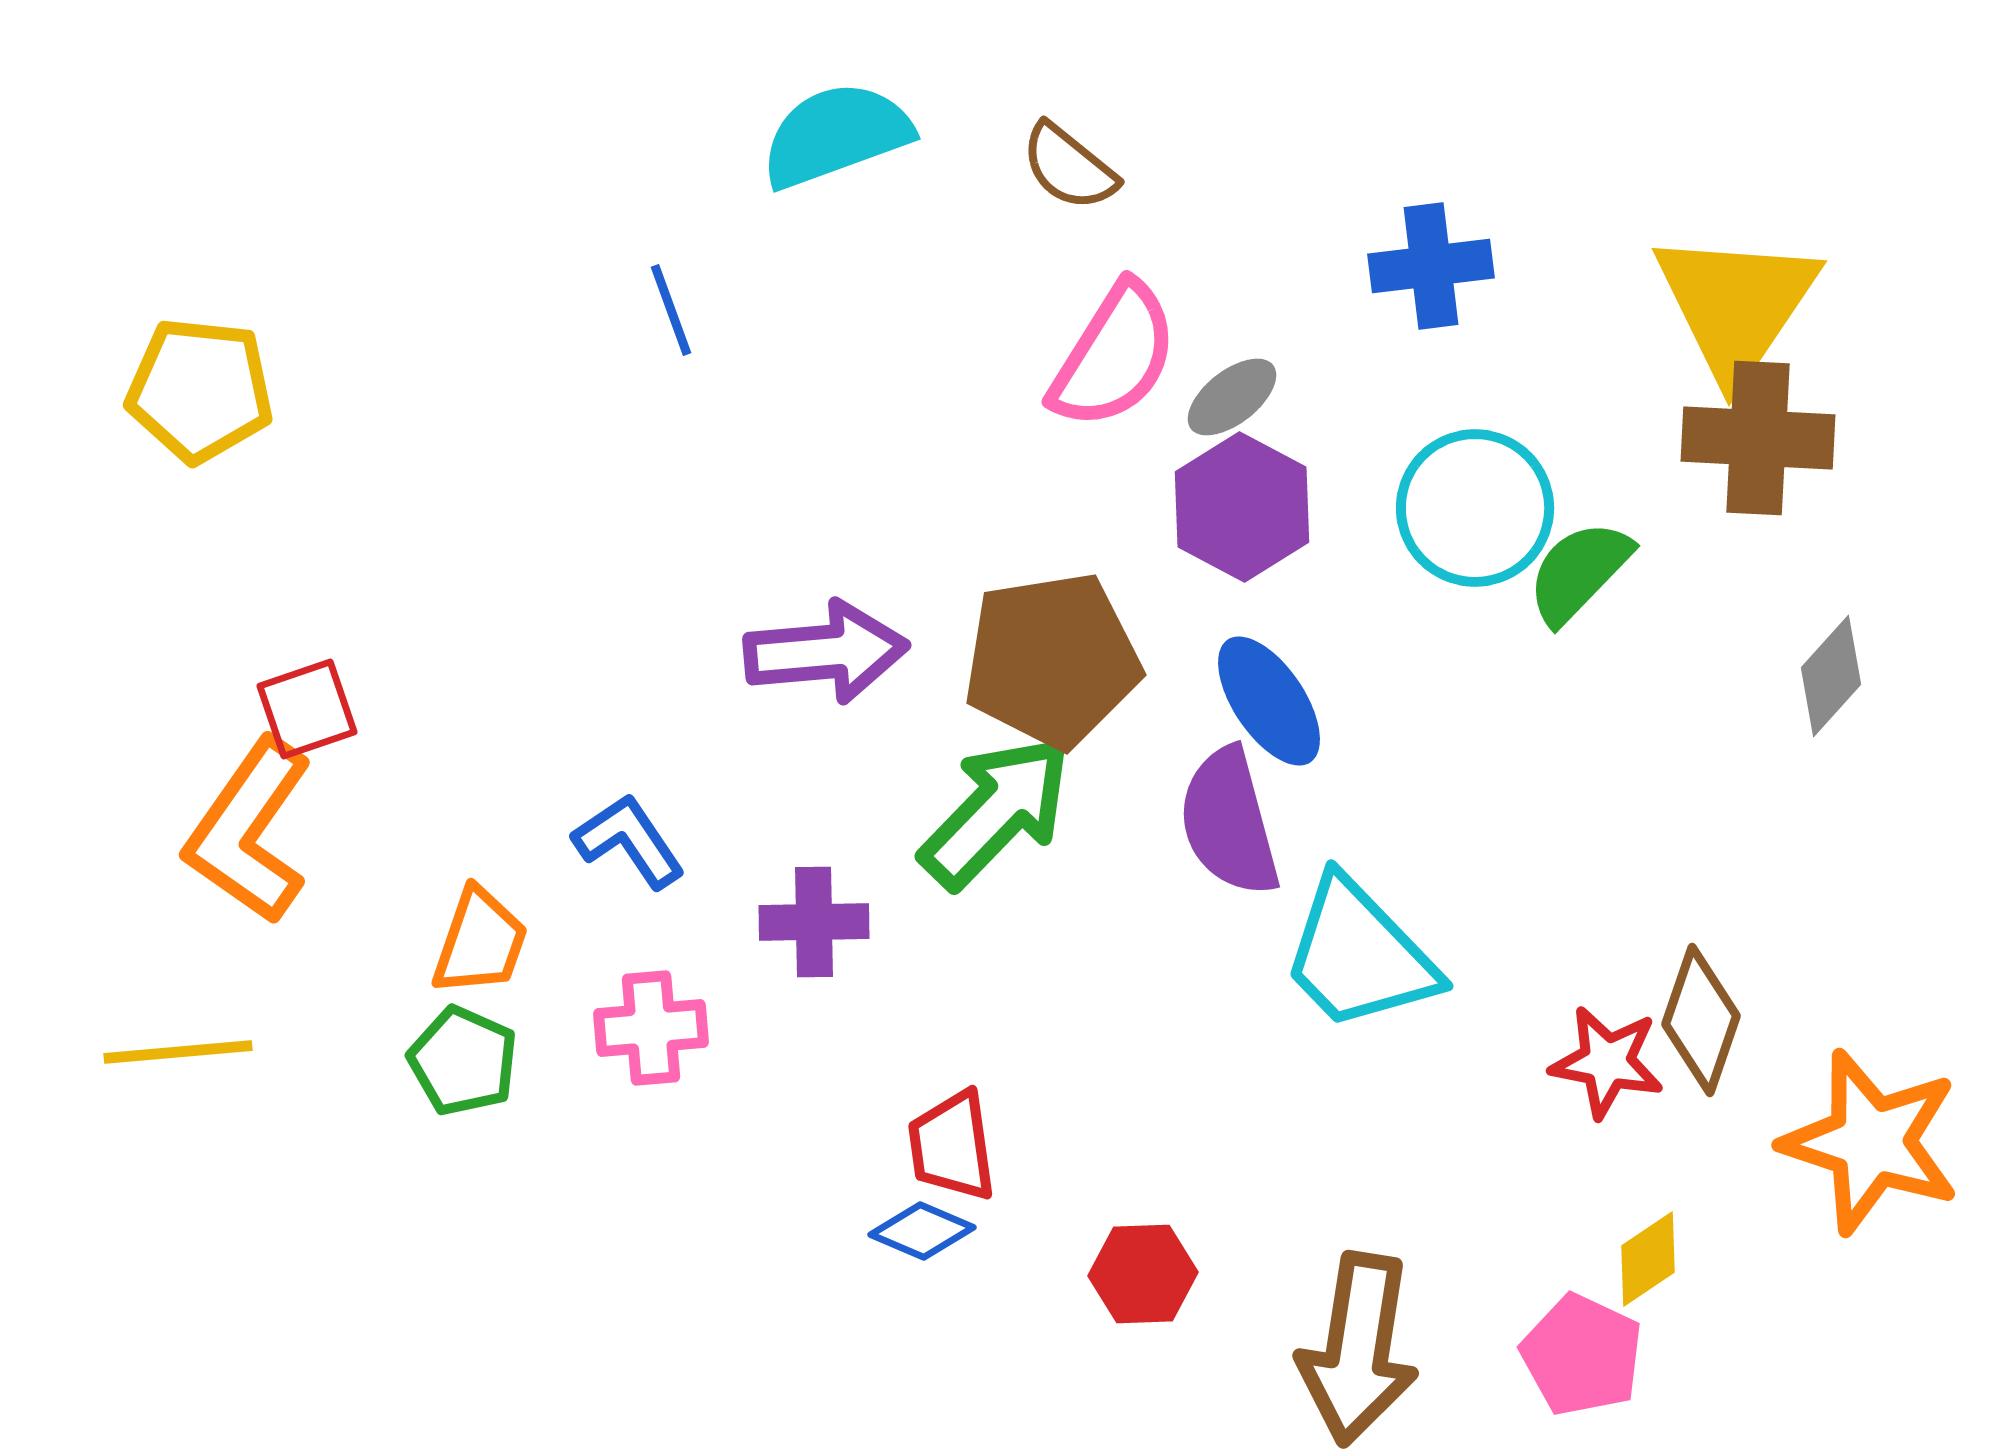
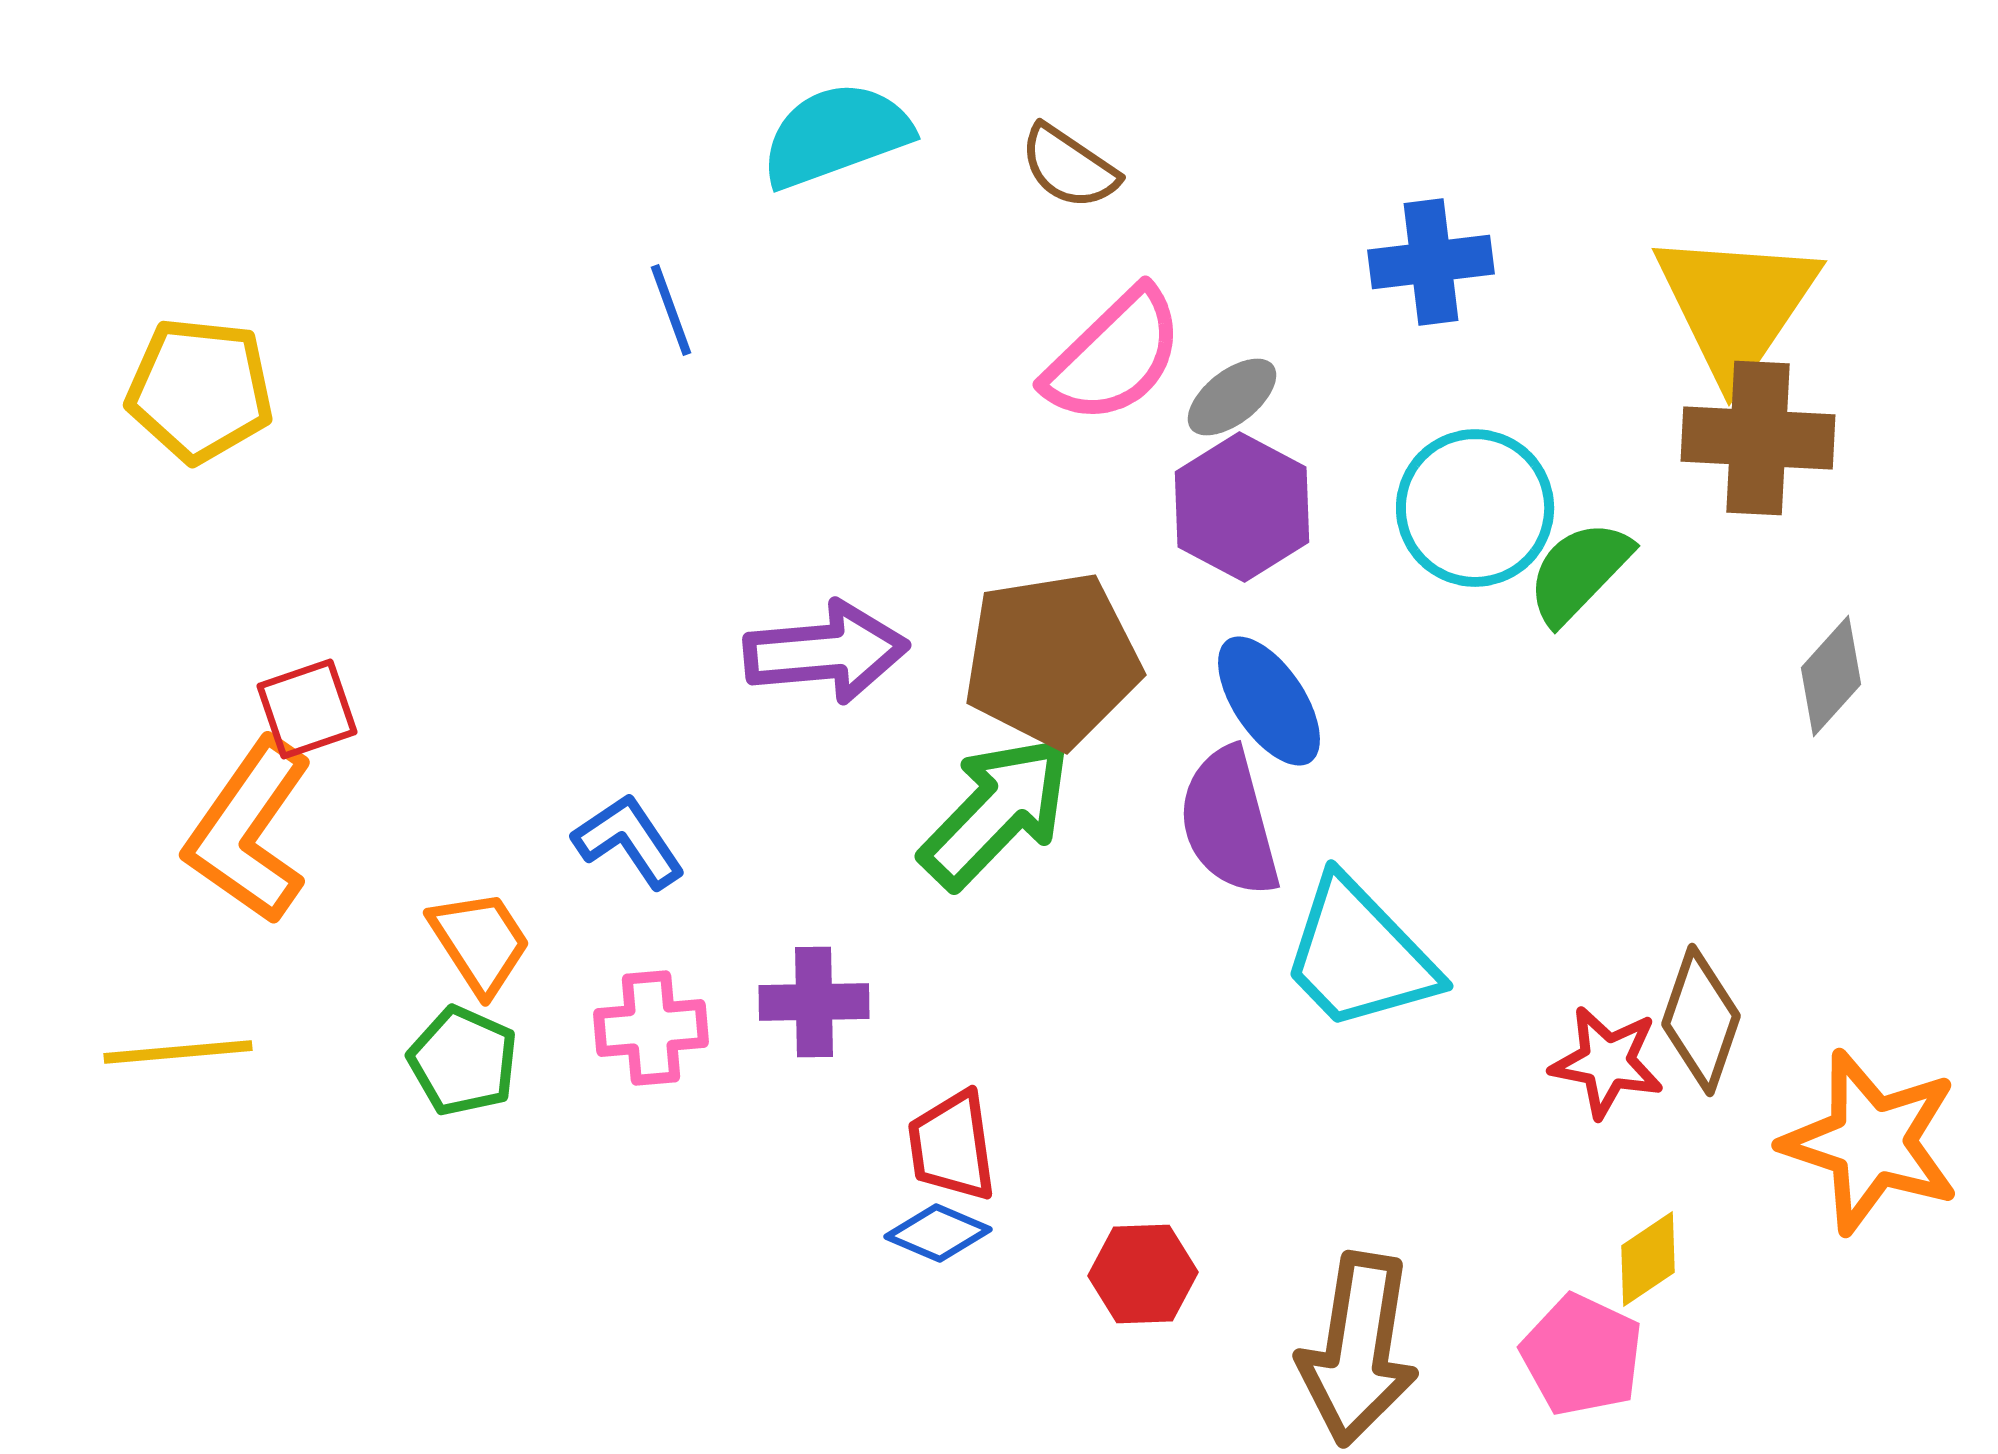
brown semicircle: rotated 5 degrees counterclockwise
blue cross: moved 4 px up
pink semicircle: rotated 14 degrees clockwise
purple cross: moved 80 px down
orange trapezoid: rotated 52 degrees counterclockwise
blue diamond: moved 16 px right, 2 px down
